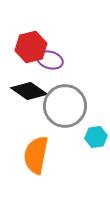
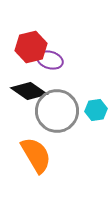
gray circle: moved 8 px left, 5 px down
cyan hexagon: moved 27 px up
orange semicircle: rotated 138 degrees clockwise
